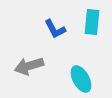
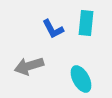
cyan rectangle: moved 6 px left, 1 px down
blue L-shape: moved 2 px left
